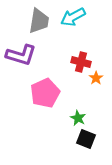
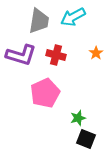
red cross: moved 25 px left, 7 px up
orange star: moved 25 px up
green star: rotated 28 degrees clockwise
